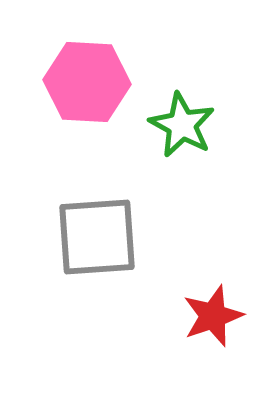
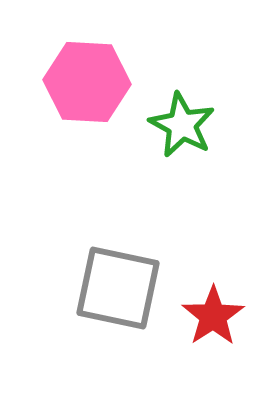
gray square: moved 21 px right, 51 px down; rotated 16 degrees clockwise
red star: rotated 14 degrees counterclockwise
